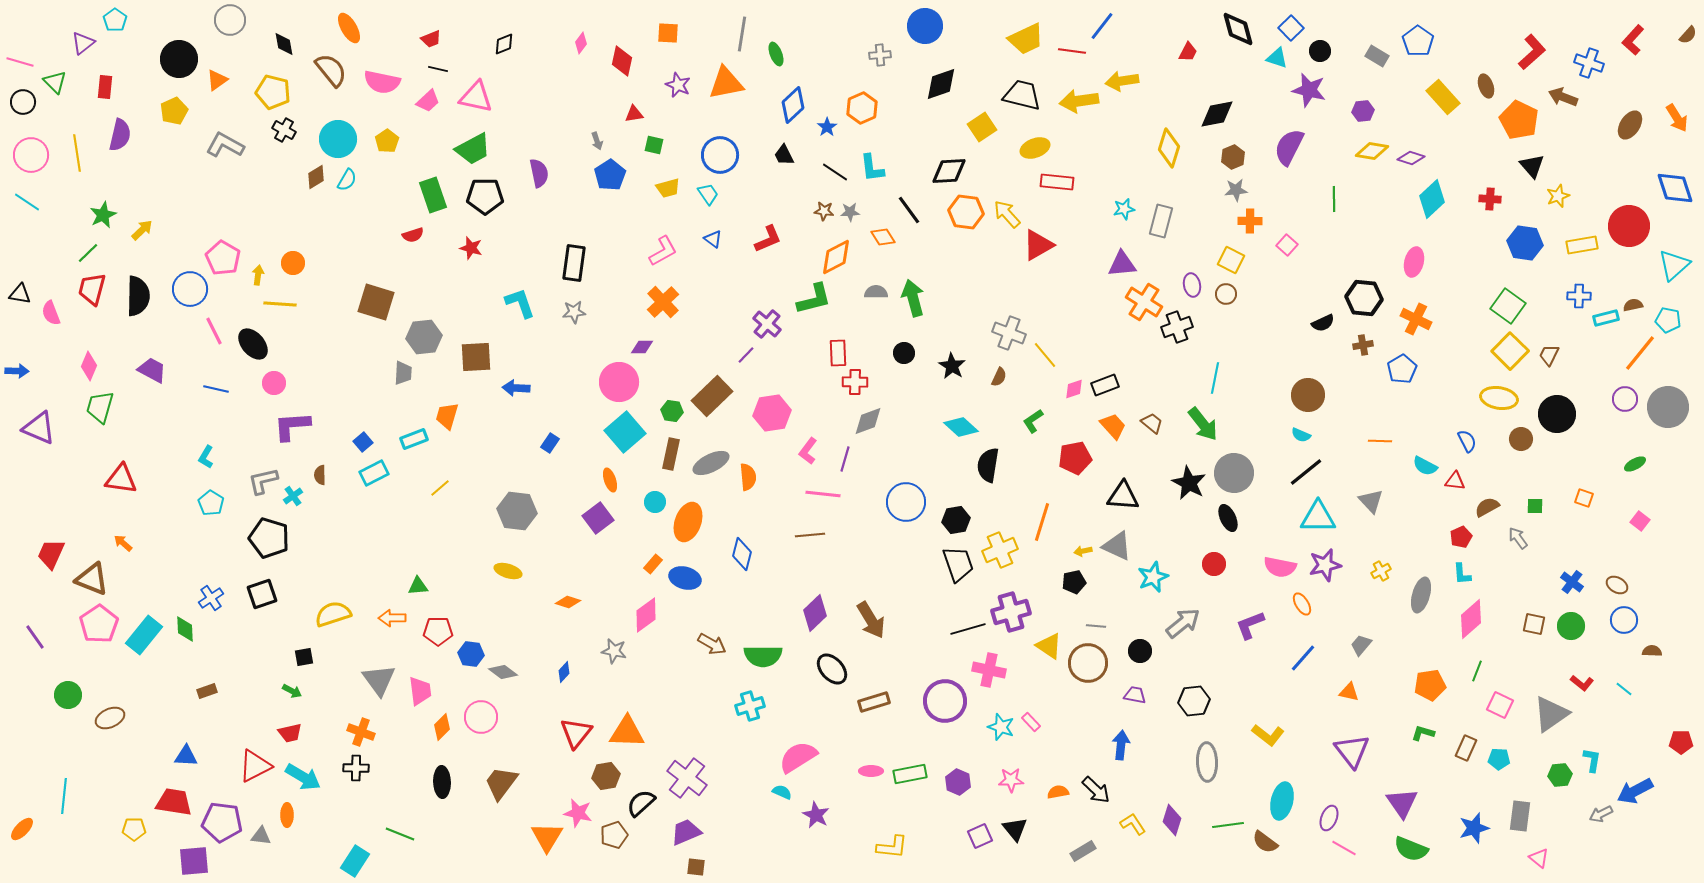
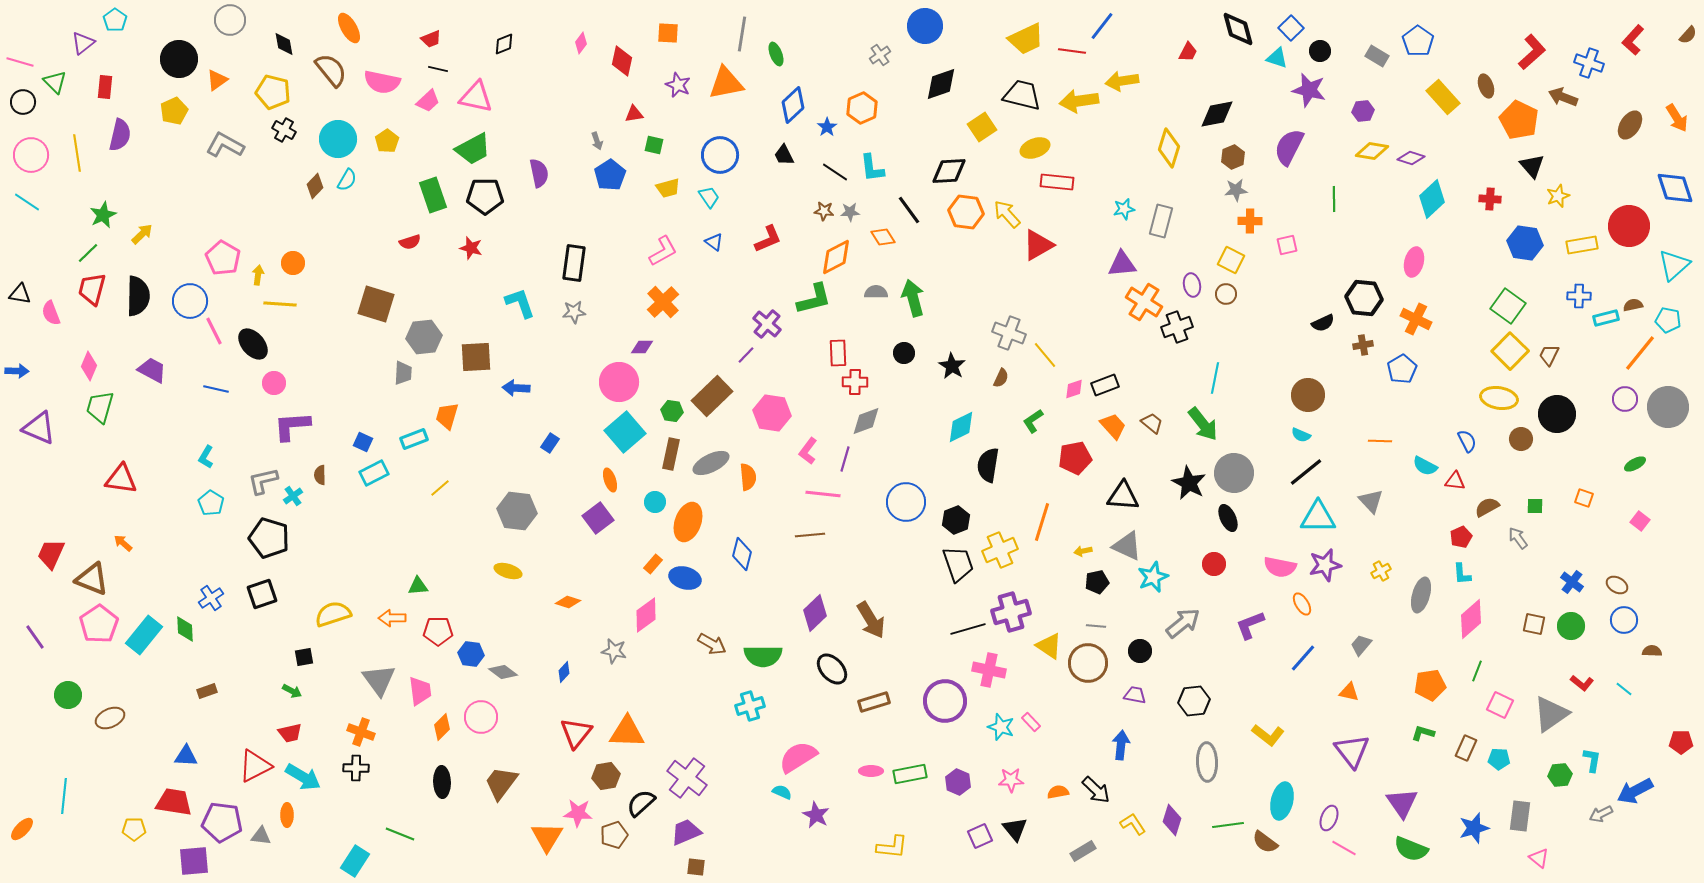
gray cross at (880, 55): rotated 30 degrees counterclockwise
brown diamond at (316, 177): moved 1 px left, 9 px down; rotated 15 degrees counterclockwise
cyan trapezoid at (708, 194): moved 1 px right, 3 px down
yellow arrow at (142, 230): moved 4 px down
red semicircle at (413, 235): moved 3 px left, 7 px down
blue triangle at (713, 239): moved 1 px right, 3 px down
pink square at (1287, 245): rotated 35 degrees clockwise
blue circle at (190, 289): moved 12 px down
brown square at (376, 302): moved 2 px down
brown semicircle at (999, 377): moved 2 px right, 1 px down
pink hexagon at (772, 413): rotated 18 degrees clockwise
gray diamond at (868, 421): moved 2 px left
cyan diamond at (961, 427): rotated 68 degrees counterclockwise
blue square at (363, 442): rotated 24 degrees counterclockwise
black hexagon at (956, 520): rotated 12 degrees counterclockwise
gray triangle at (1117, 546): moved 10 px right
black pentagon at (1074, 582): moved 23 px right
pink star at (578, 813): rotated 8 degrees counterclockwise
